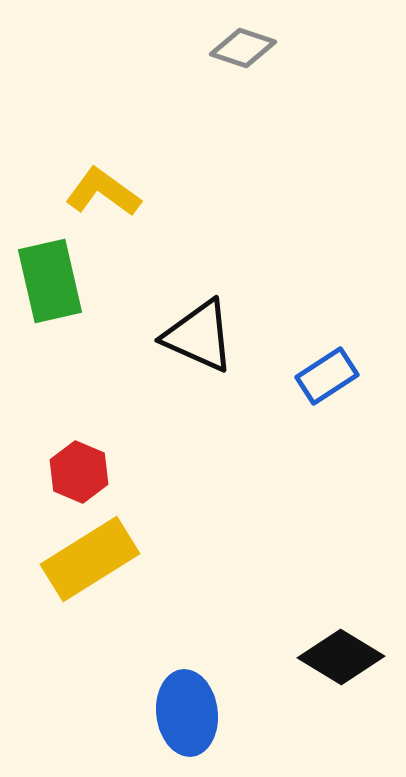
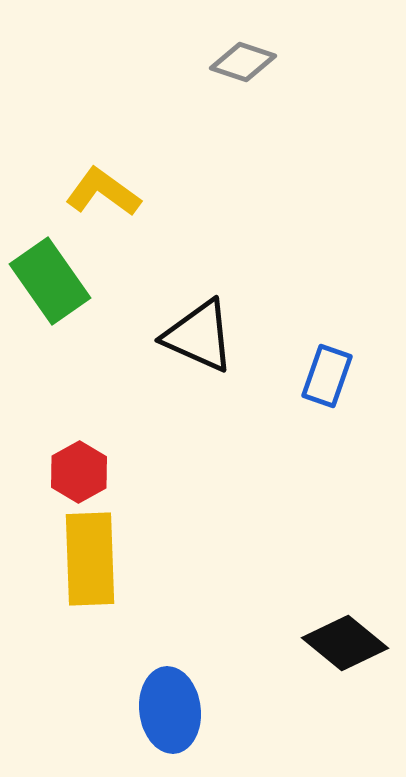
gray diamond: moved 14 px down
green rectangle: rotated 22 degrees counterclockwise
blue rectangle: rotated 38 degrees counterclockwise
red hexagon: rotated 8 degrees clockwise
yellow rectangle: rotated 60 degrees counterclockwise
black diamond: moved 4 px right, 14 px up; rotated 8 degrees clockwise
blue ellipse: moved 17 px left, 3 px up
